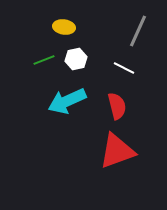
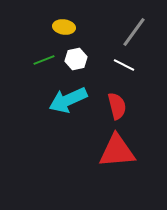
gray line: moved 4 px left, 1 px down; rotated 12 degrees clockwise
white line: moved 3 px up
cyan arrow: moved 1 px right, 1 px up
red triangle: rotated 15 degrees clockwise
